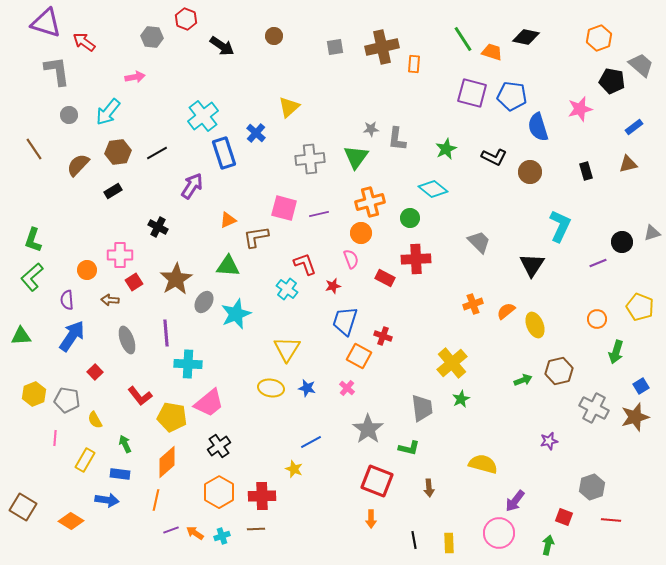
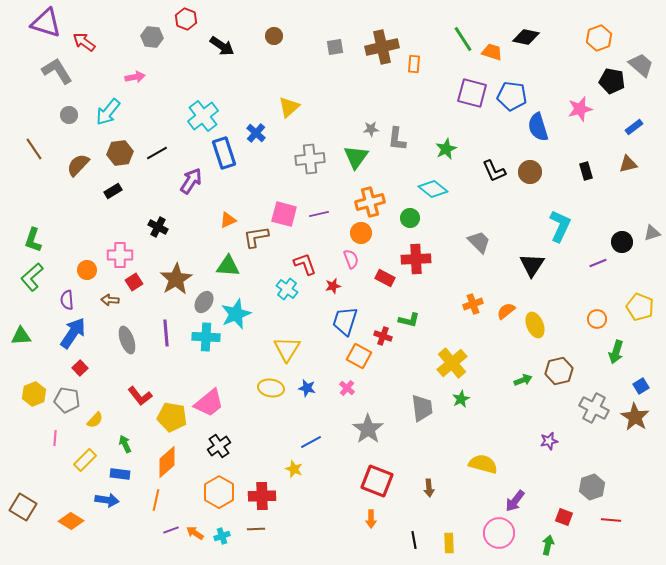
gray L-shape at (57, 71): rotated 24 degrees counterclockwise
brown hexagon at (118, 152): moved 2 px right, 1 px down
black L-shape at (494, 157): moved 14 px down; rotated 40 degrees clockwise
purple arrow at (192, 186): moved 1 px left, 5 px up
pink square at (284, 208): moved 6 px down
blue arrow at (72, 336): moved 1 px right, 3 px up
cyan cross at (188, 364): moved 18 px right, 27 px up
red square at (95, 372): moved 15 px left, 4 px up
brown star at (635, 417): rotated 24 degrees counterclockwise
yellow semicircle at (95, 420): rotated 108 degrees counterclockwise
green L-shape at (409, 448): moved 128 px up
yellow rectangle at (85, 460): rotated 15 degrees clockwise
